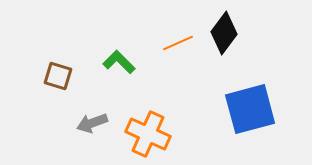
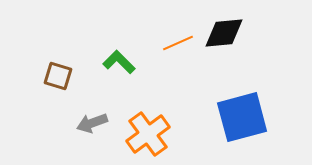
black diamond: rotated 48 degrees clockwise
blue square: moved 8 px left, 8 px down
orange cross: rotated 30 degrees clockwise
